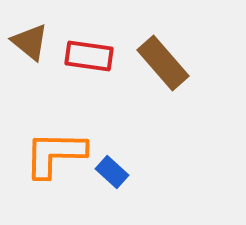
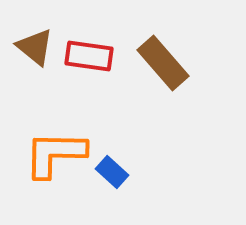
brown triangle: moved 5 px right, 5 px down
